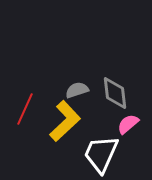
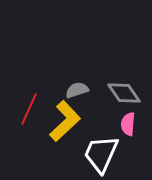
gray diamond: moved 9 px right; rotated 28 degrees counterclockwise
red line: moved 4 px right
pink semicircle: rotated 45 degrees counterclockwise
